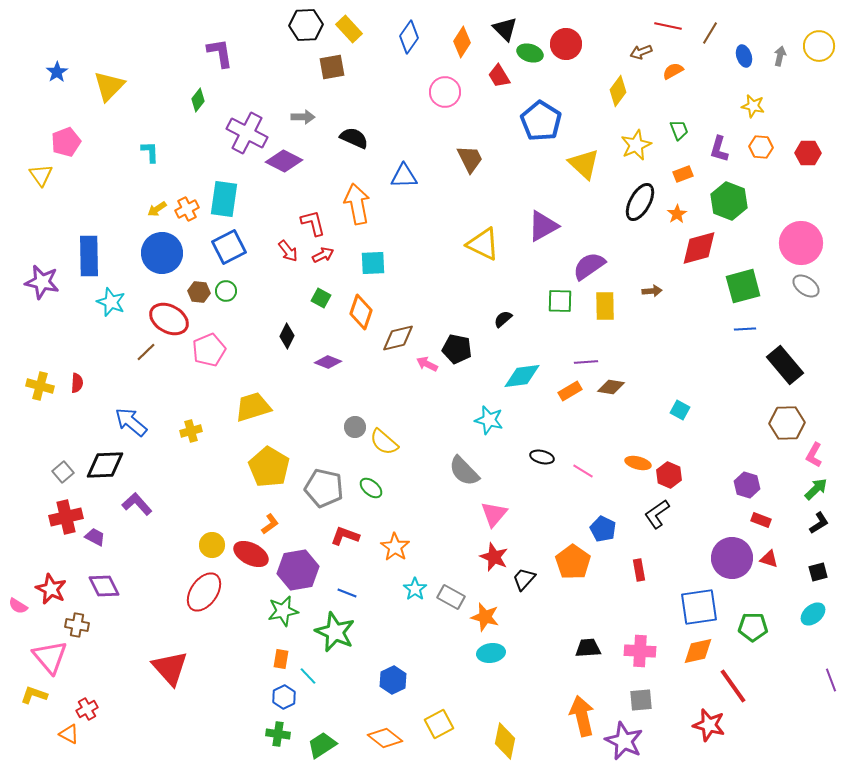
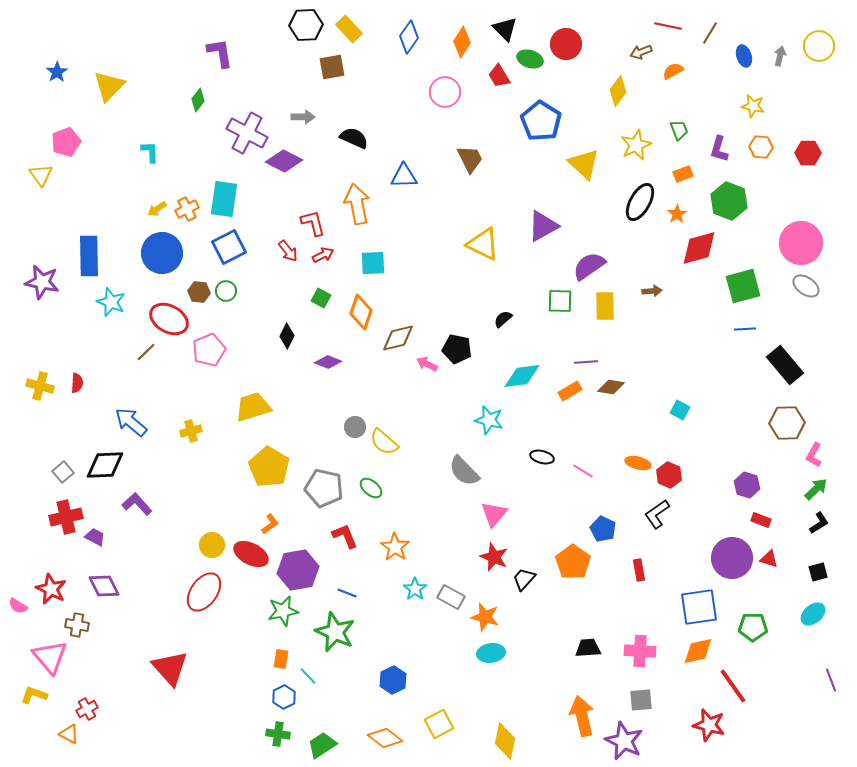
green ellipse at (530, 53): moved 6 px down
red L-shape at (345, 536): rotated 48 degrees clockwise
